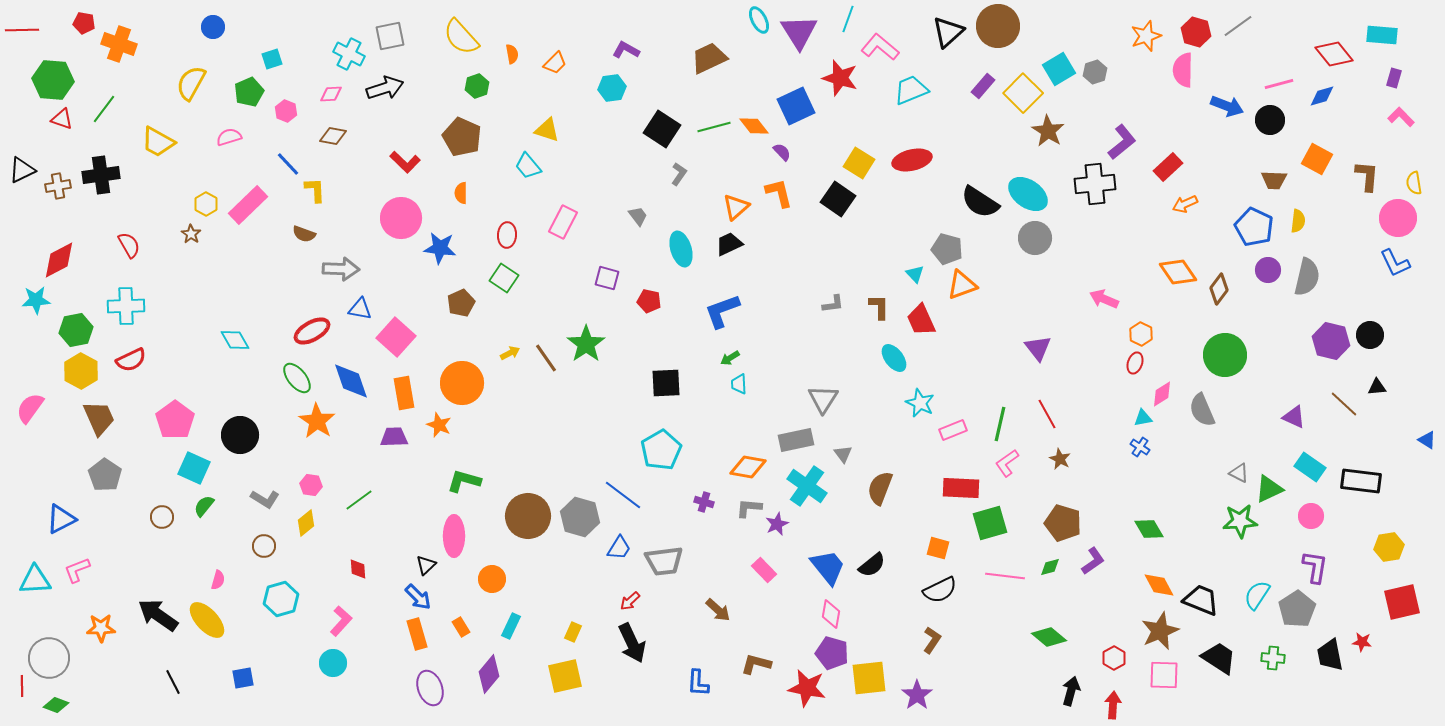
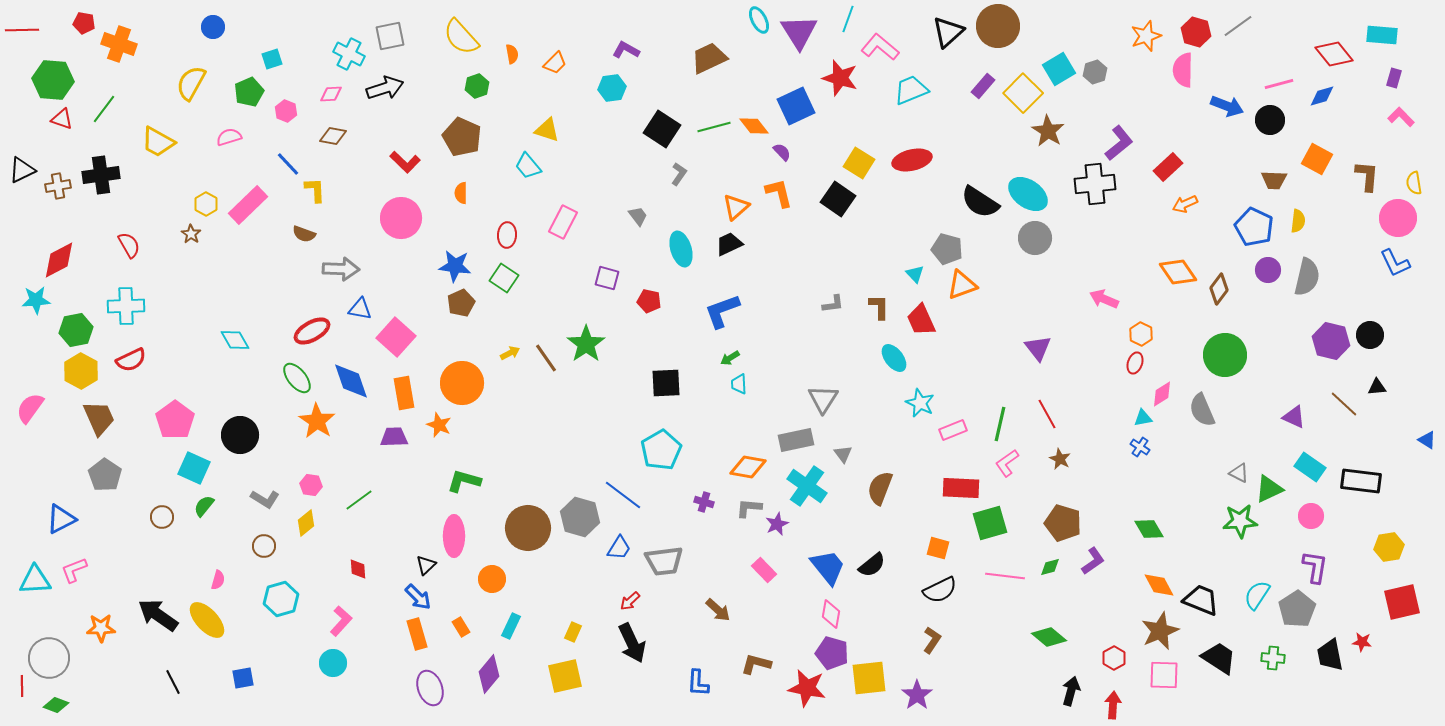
purple L-shape at (1122, 142): moved 3 px left, 1 px down
blue star at (440, 248): moved 15 px right, 18 px down
brown circle at (528, 516): moved 12 px down
pink L-shape at (77, 570): moved 3 px left
